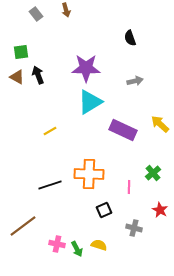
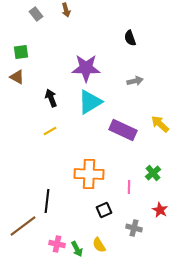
black arrow: moved 13 px right, 23 px down
black line: moved 3 px left, 16 px down; rotated 65 degrees counterclockwise
yellow semicircle: rotated 140 degrees counterclockwise
